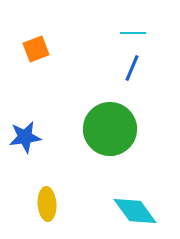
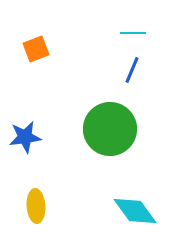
blue line: moved 2 px down
yellow ellipse: moved 11 px left, 2 px down
